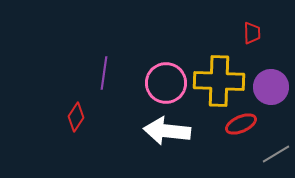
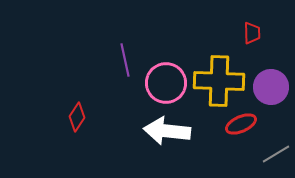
purple line: moved 21 px right, 13 px up; rotated 20 degrees counterclockwise
red diamond: moved 1 px right
